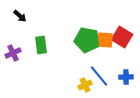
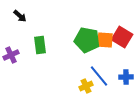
green rectangle: moved 1 px left
purple cross: moved 2 px left, 2 px down
yellow cross: moved 1 px right, 1 px down
